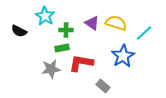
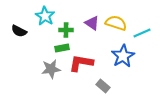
cyan line: moved 2 px left; rotated 18 degrees clockwise
